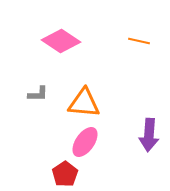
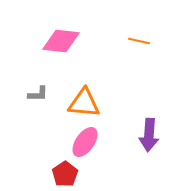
pink diamond: rotated 27 degrees counterclockwise
